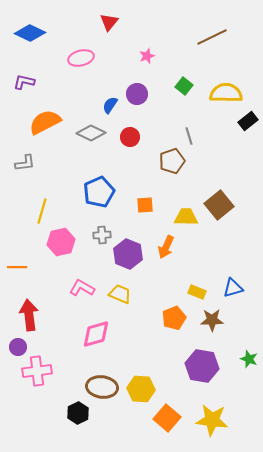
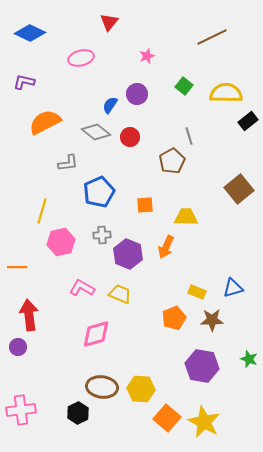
gray diamond at (91, 133): moved 5 px right, 1 px up; rotated 12 degrees clockwise
brown pentagon at (172, 161): rotated 10 degrees counterclockwise
gray L-shape at (25, 163): moved 43 px right
brown square at (219, 205): moved 20 px right, 16 px up
pink cross at (37, 371): moved 16 px left, 39 px down
yellow star at (212, 420): moved 8 px left, 2 px down; rotated 20 degrees clockwise
